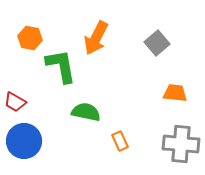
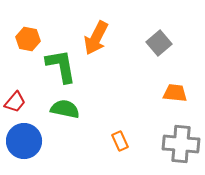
orange hexagon: moved 2 px left, 1 px down
gray square: moved 2 px right
red trapezoid: rotated 80 degrees counterclockwise
green semicircle: moved 21 px left, 3 px up
